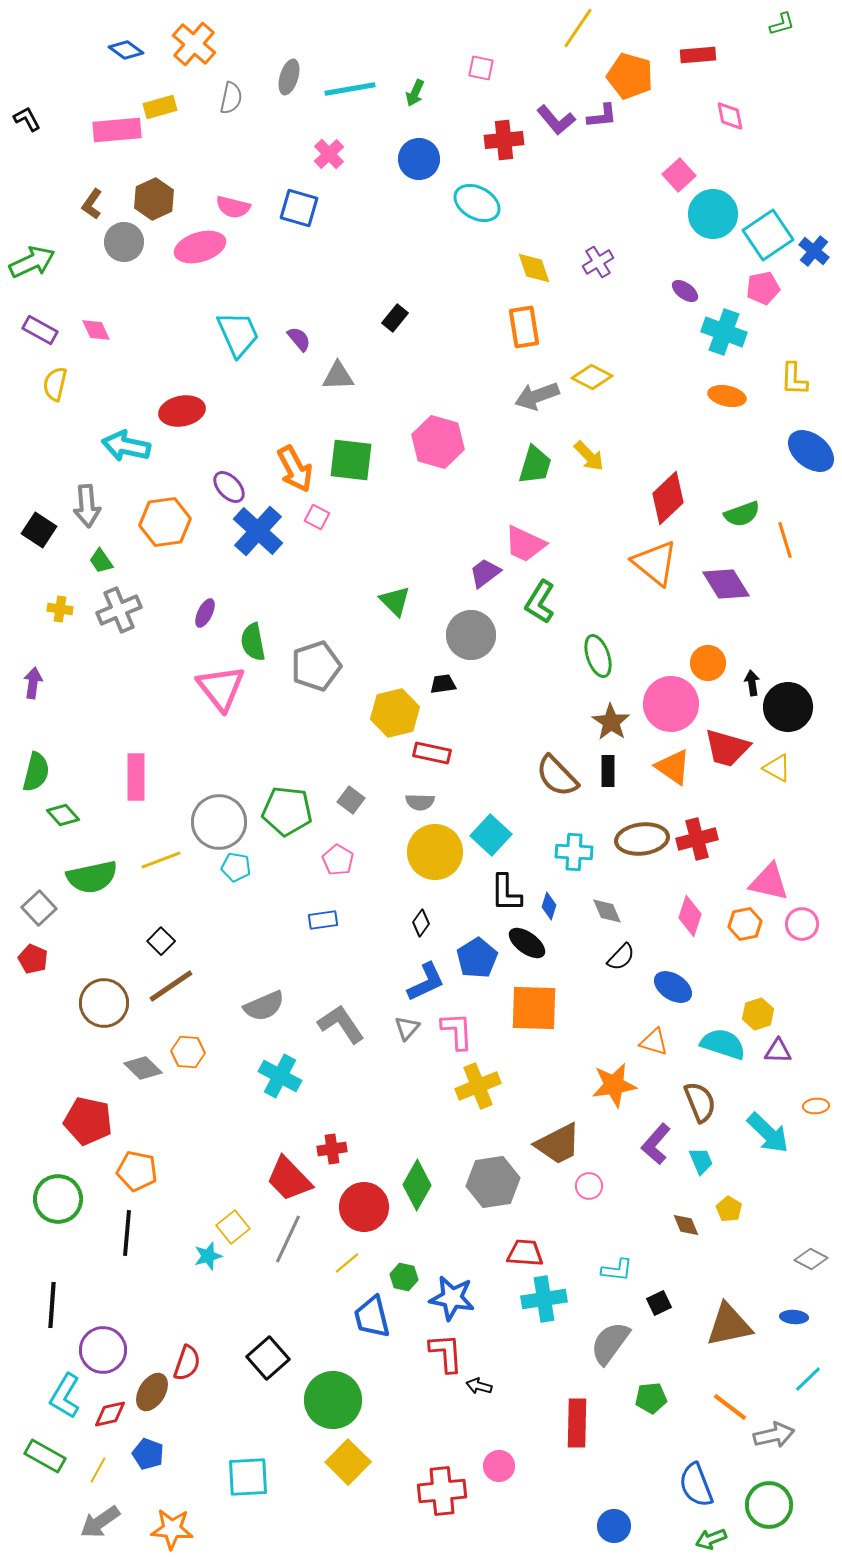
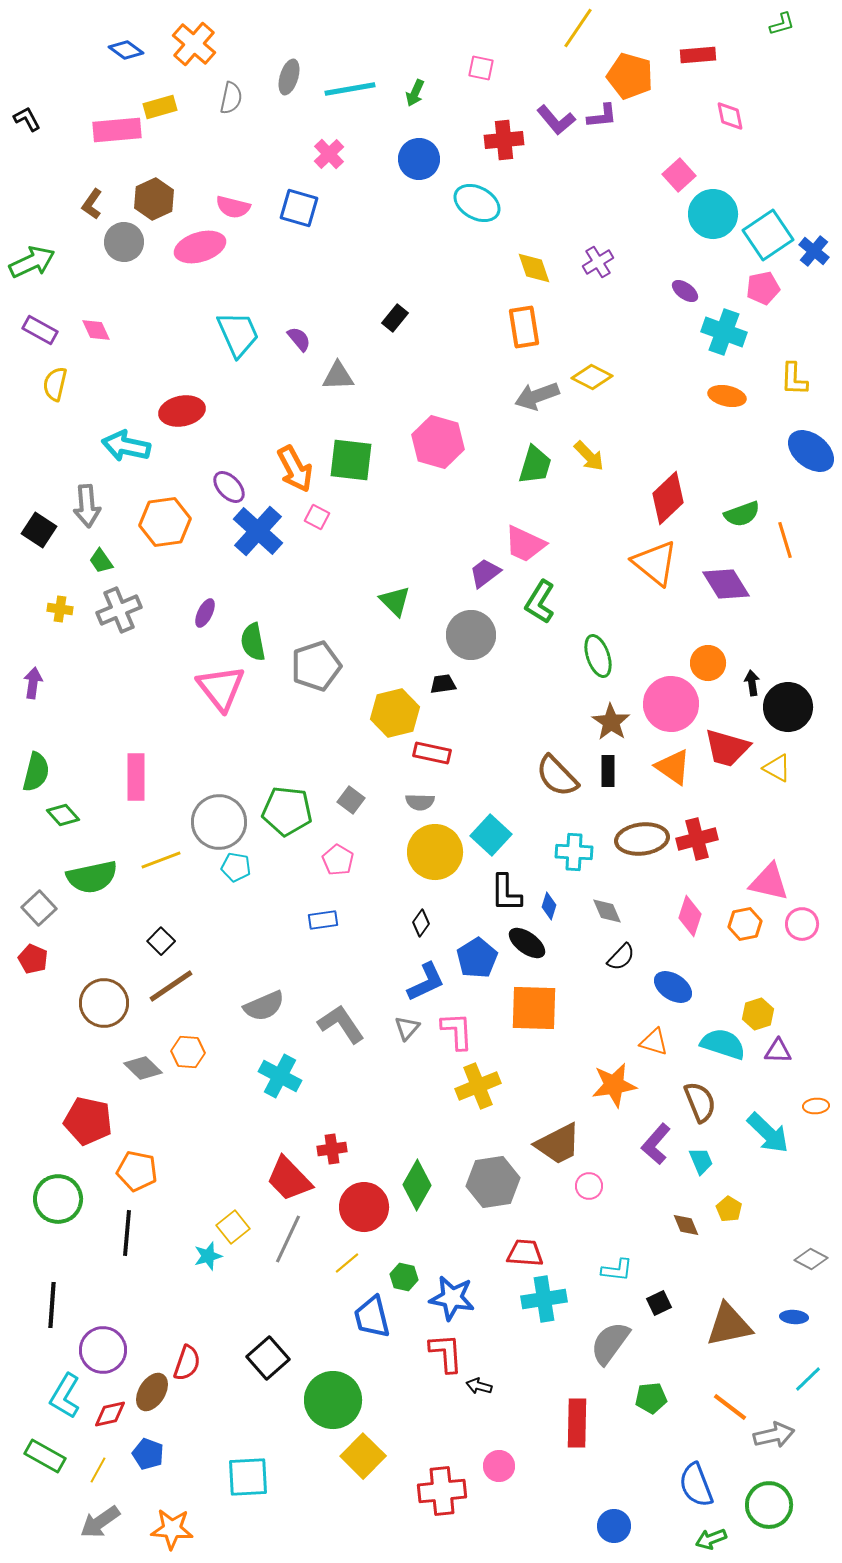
yellow square at (348, 1462): moved 15 px right, 6 px up
